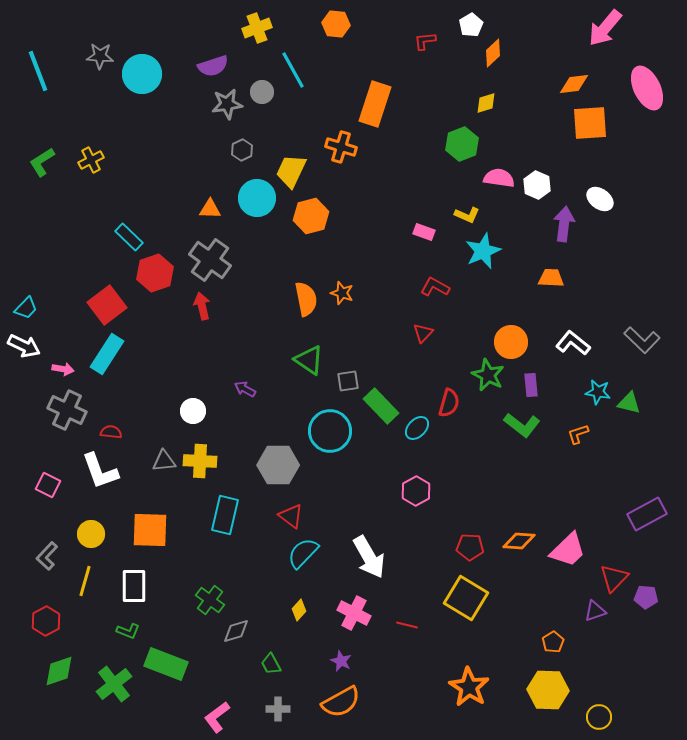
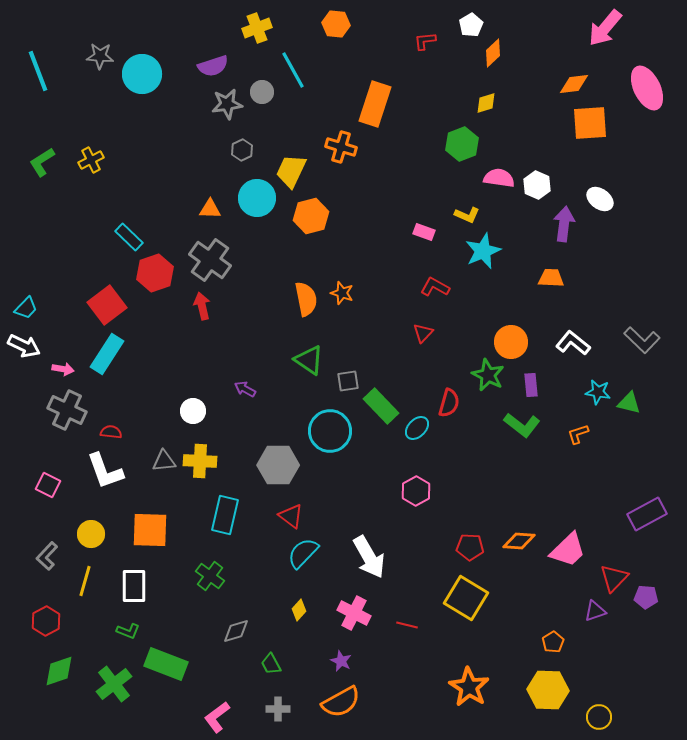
white L-shape at (100, 471): moved 5 px right
green cross at (210, 600): moved 24 px up
